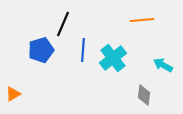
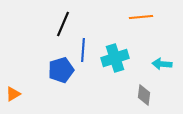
orange line: moved 1 px left, 3 px up
blue pentagon: moved 20 px right, 20 px down
cyan cross: moved 2 px right; rotated 20 degrees clockwise
cyan arrow: moved 1 px left, 1 px up; rotated 24 degrees counterclockwise
